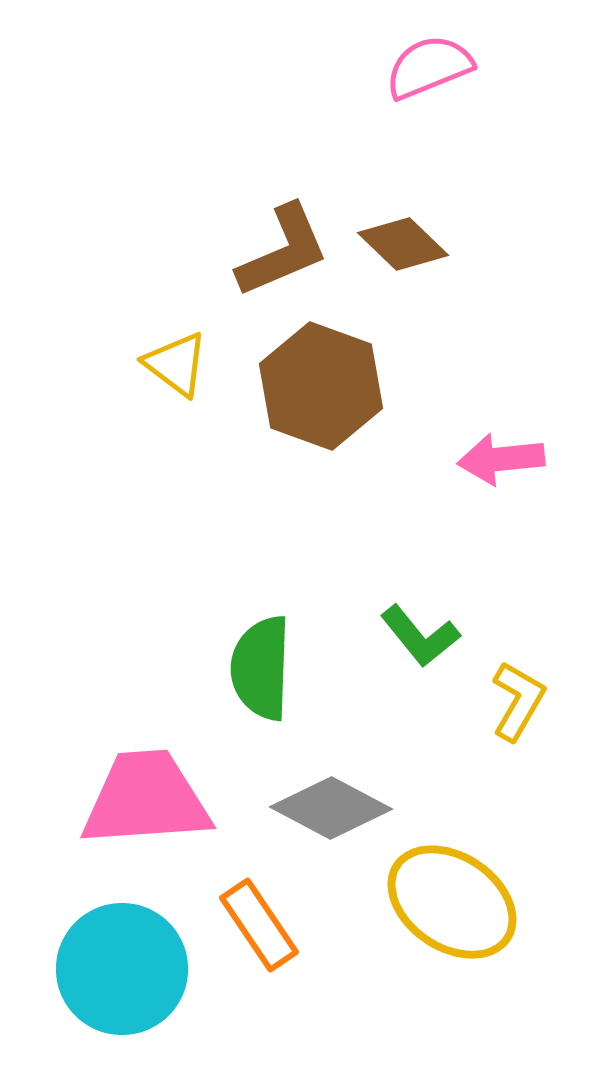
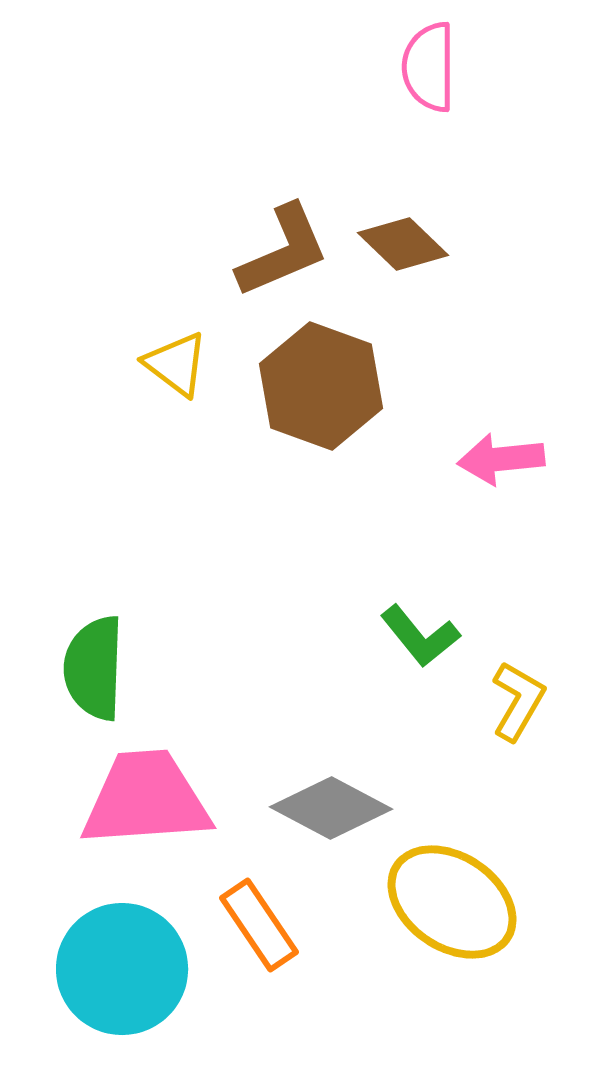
pink semicircle: rotated 68 degrees counterclockwise
green semicircle: moved 167 px left
